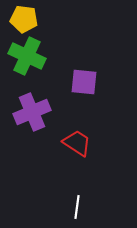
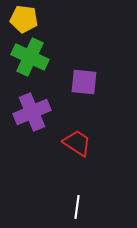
green cross: moved 3 px right, 1 px down
